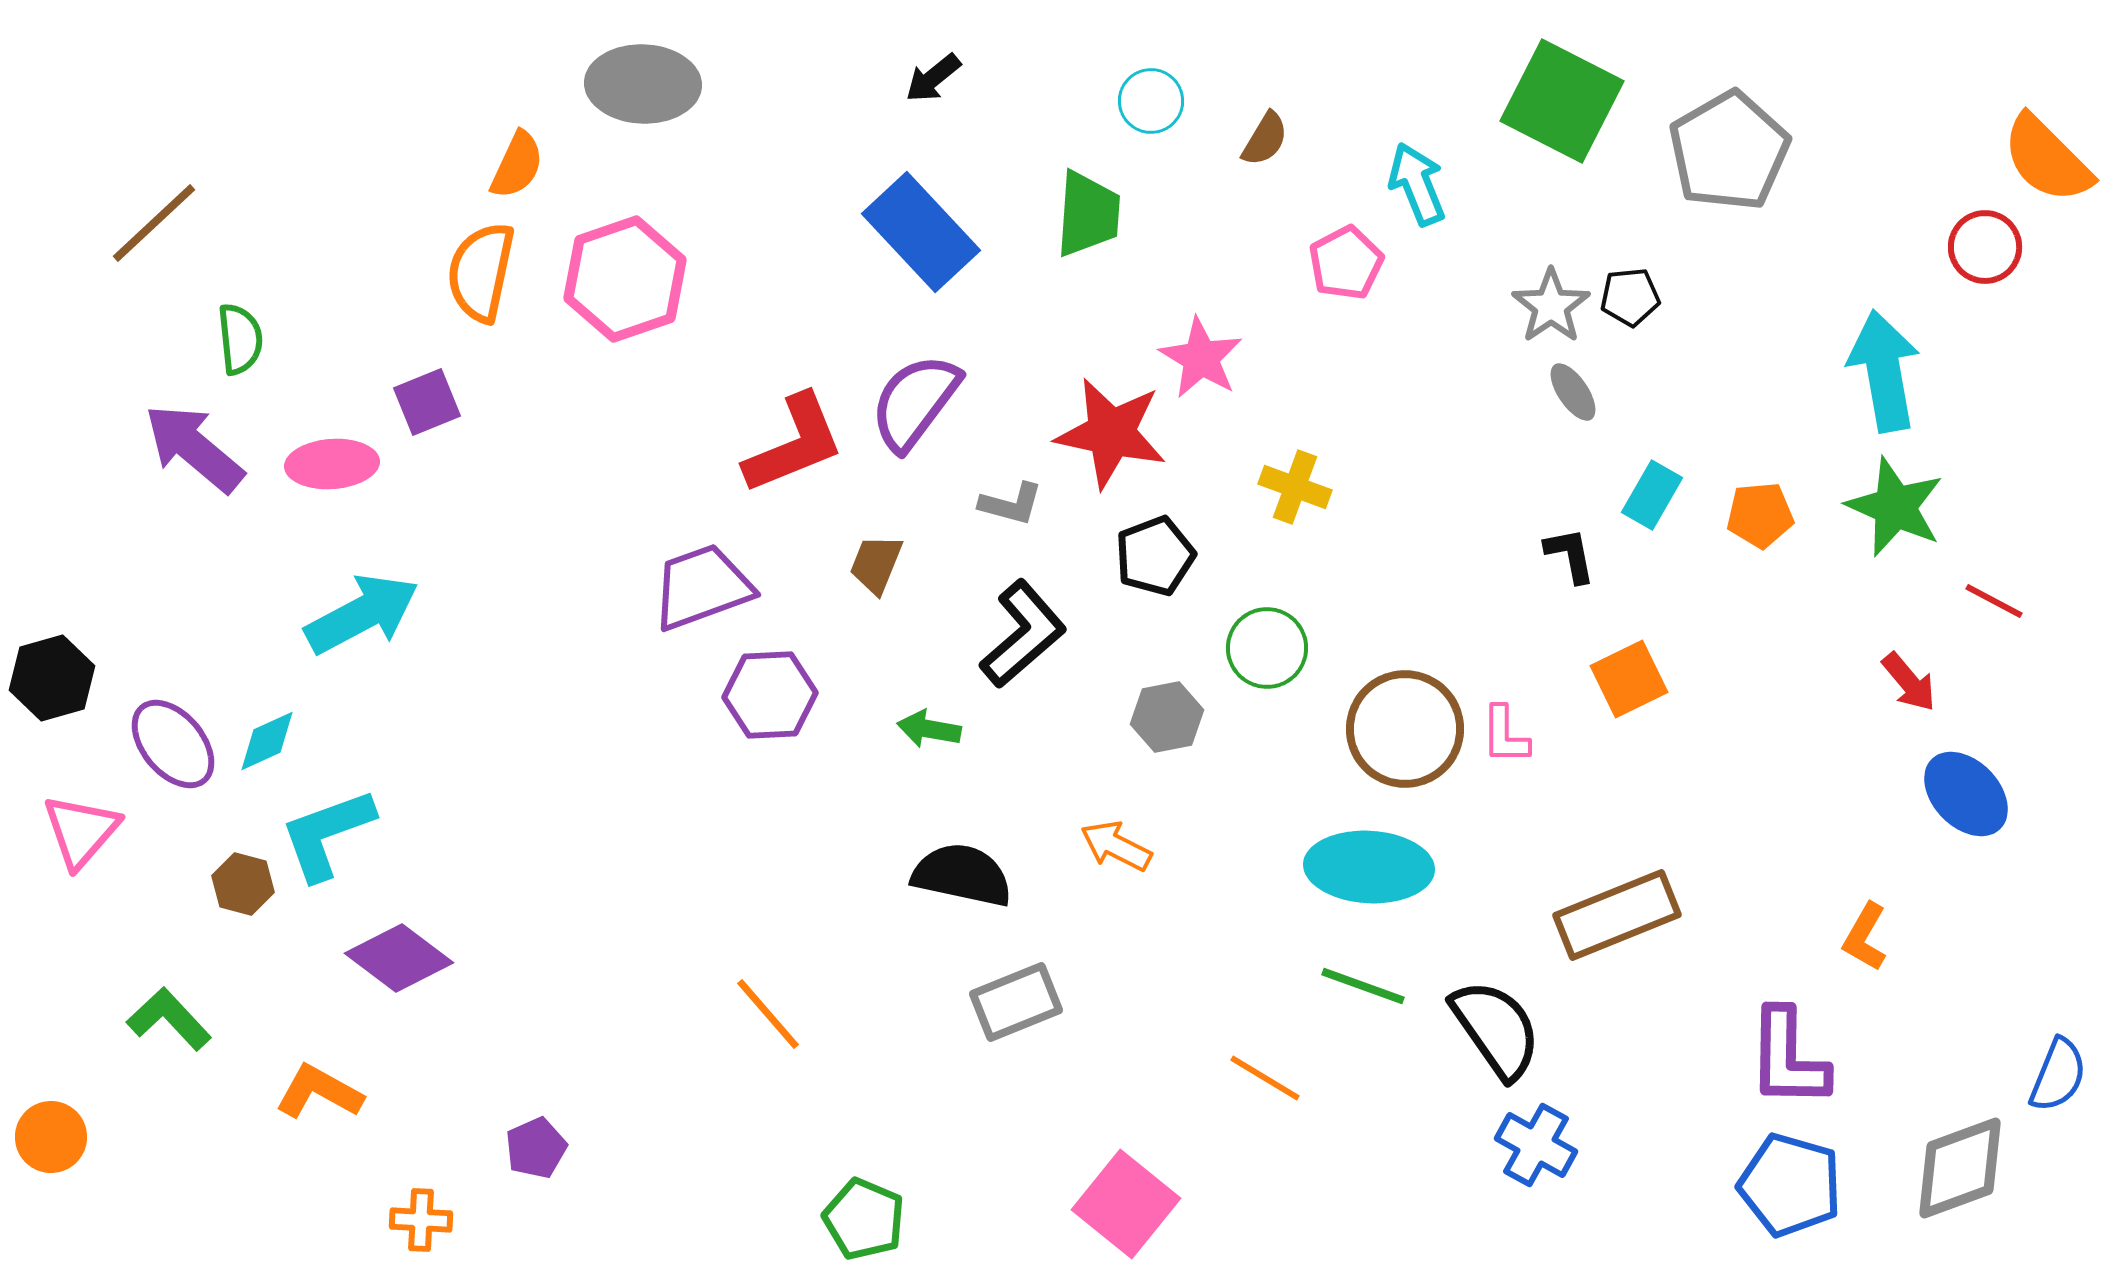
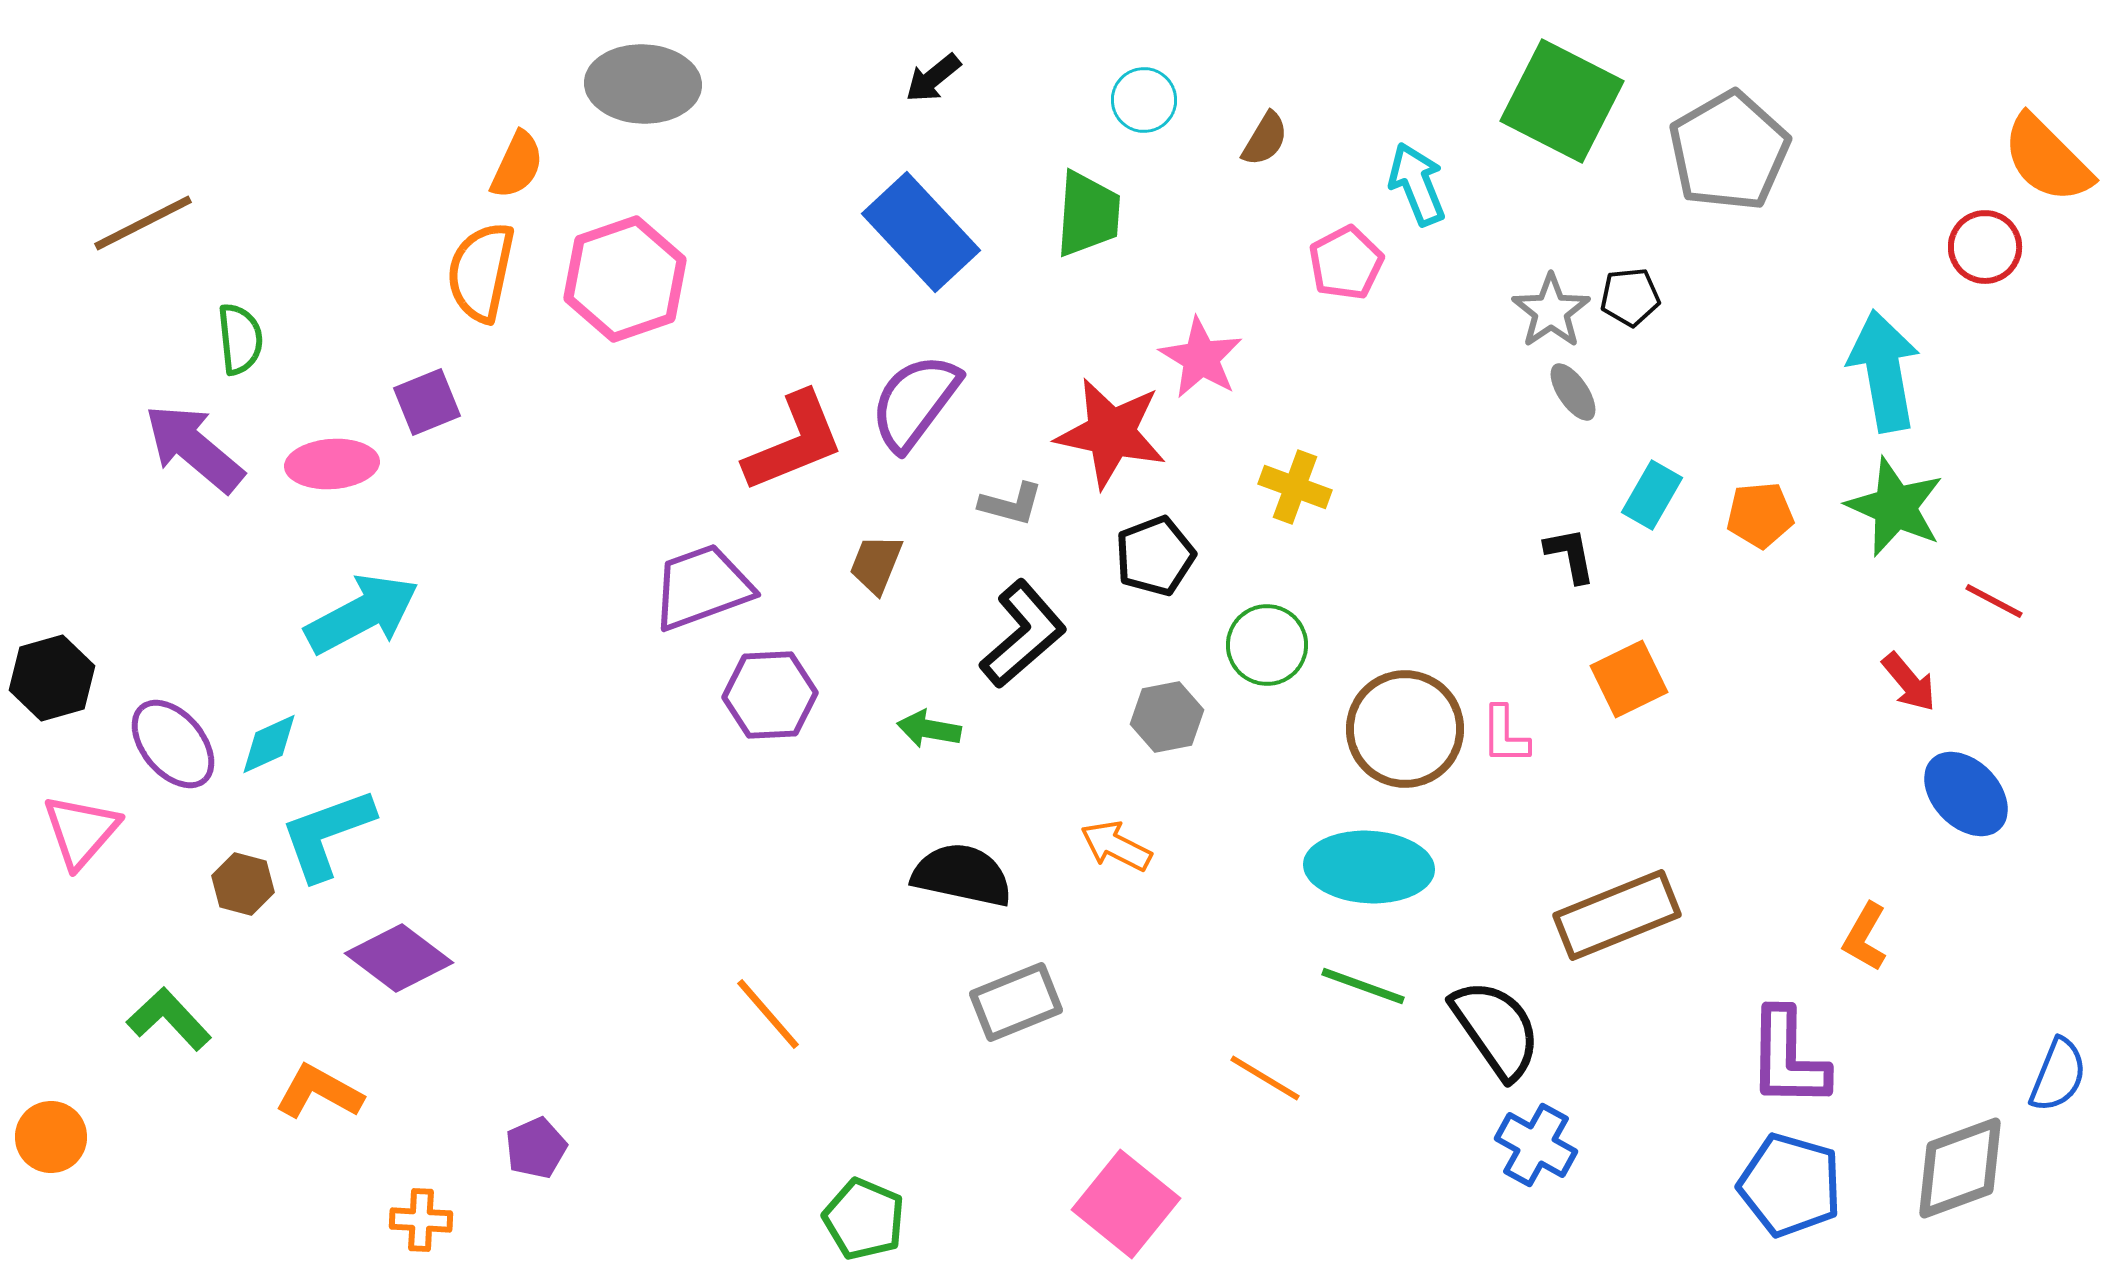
cyan circle at (1151, 101): moved 7 px left, 1 px up
brown line at (154, 223): moved 11 px left; rotated 16 degrees clockwise
gray star at (1551, 306): moved 5 px down
red L-shape at (794, 444): moved 2 px up
green circle at (1267, 648): moved 3 px up
cyan diamond at (267, 741): moved 2 px right, 3 px down
